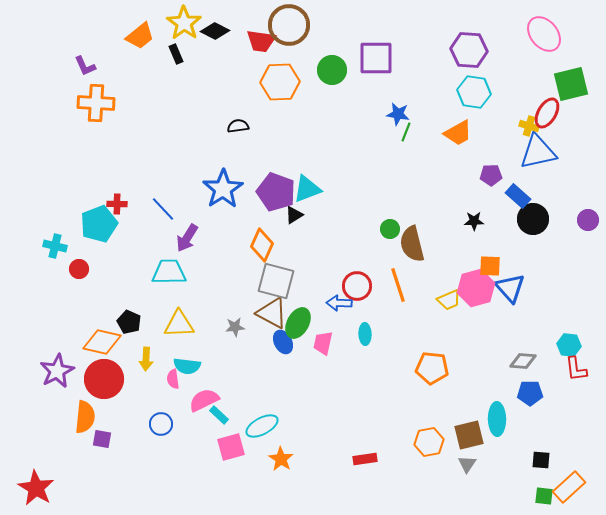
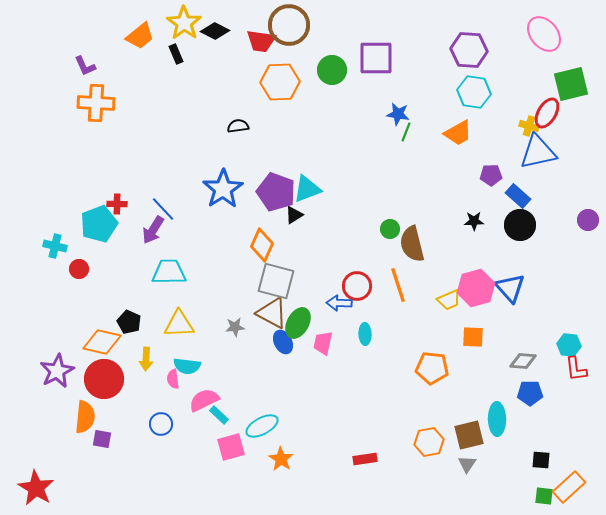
black circle at (533, 219): moved 13 px left, 6 px down
purple arrow at (187, 238): moved 34 px left, 8 px up
orange square at (490, 266): moved 17 px left, 71 px down
